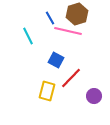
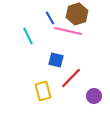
blue square: rotated 14 degrees counterclockwise
yellow rectangle: moved 4 px left; rotated 30 degrees counterclockwise
